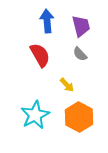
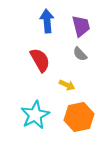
red semicircle: moved 5 px down
yellow arrow: rotated 21 degrees counterclockwise
orange hexagon: rotated 20 degrees clockwise
